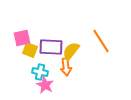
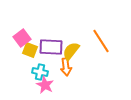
pink square: rotated 24 degrees counterclockwise
